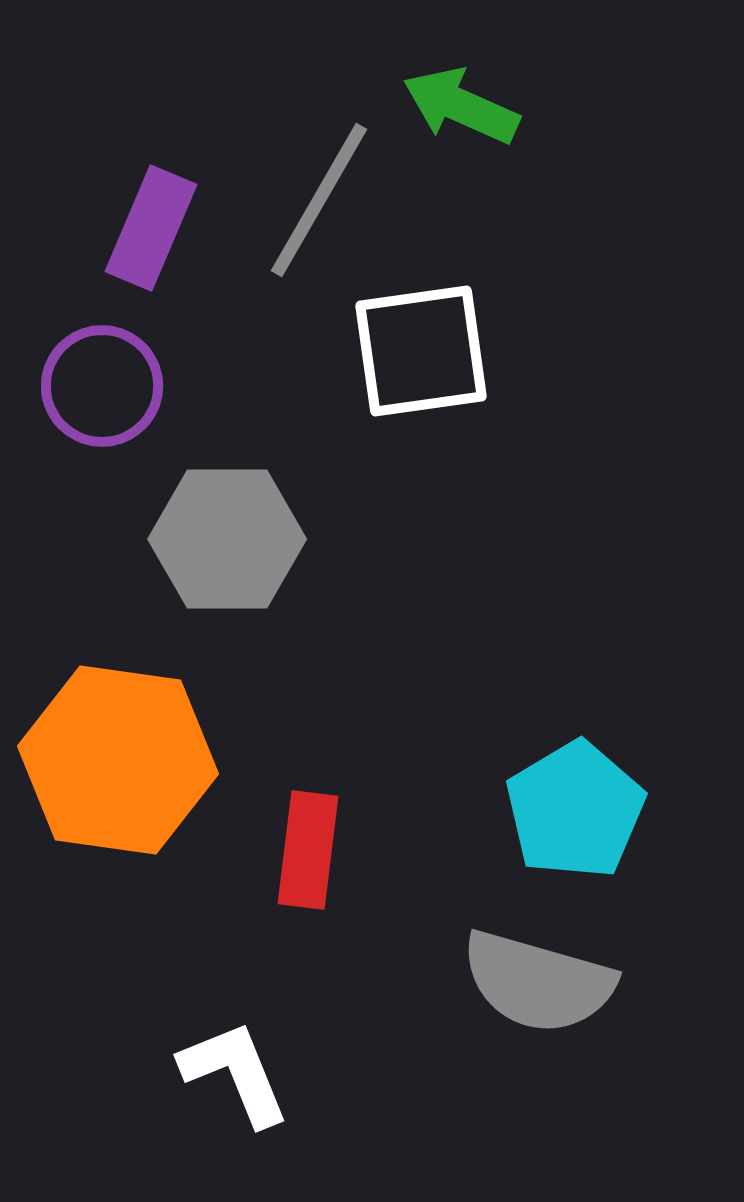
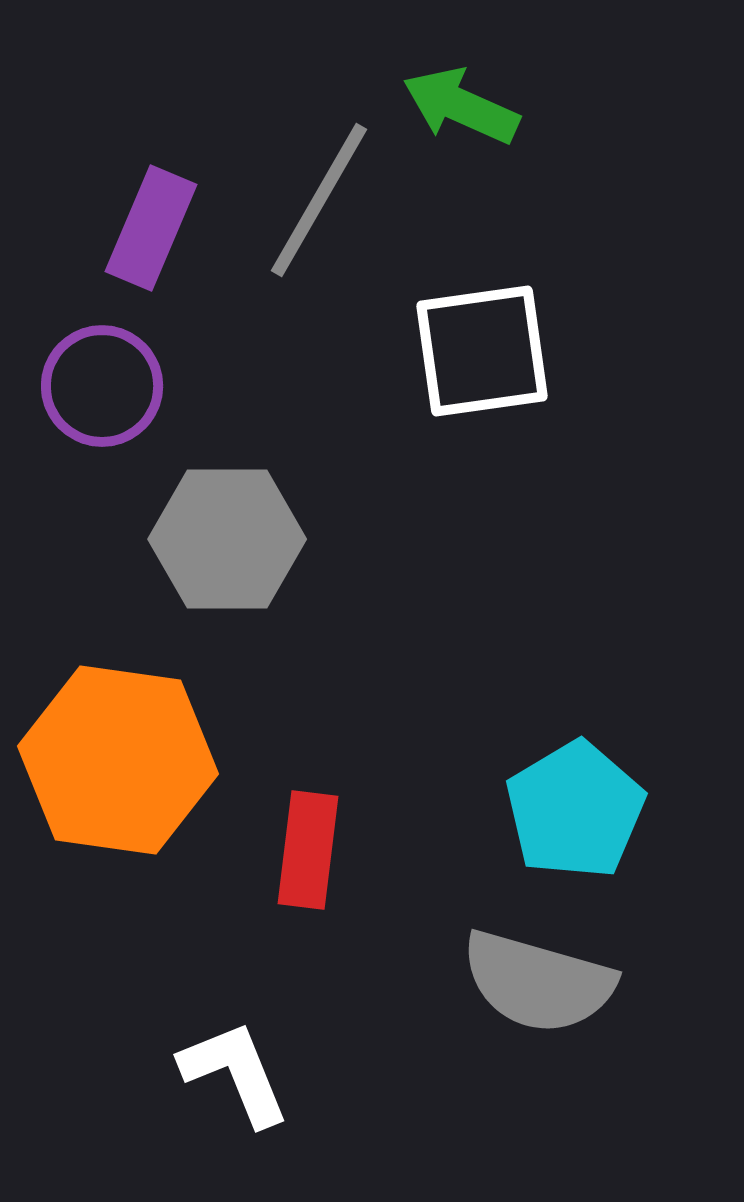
white square: moved 61 px right
